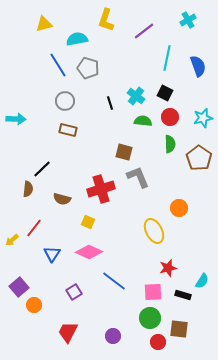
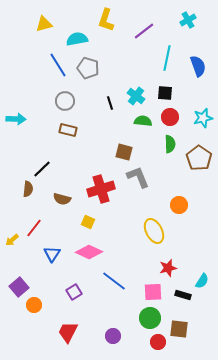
black square at (165, 93): rotated 21 degrees counterclockwise
orange circle at (179, 208): moved 3 px up
